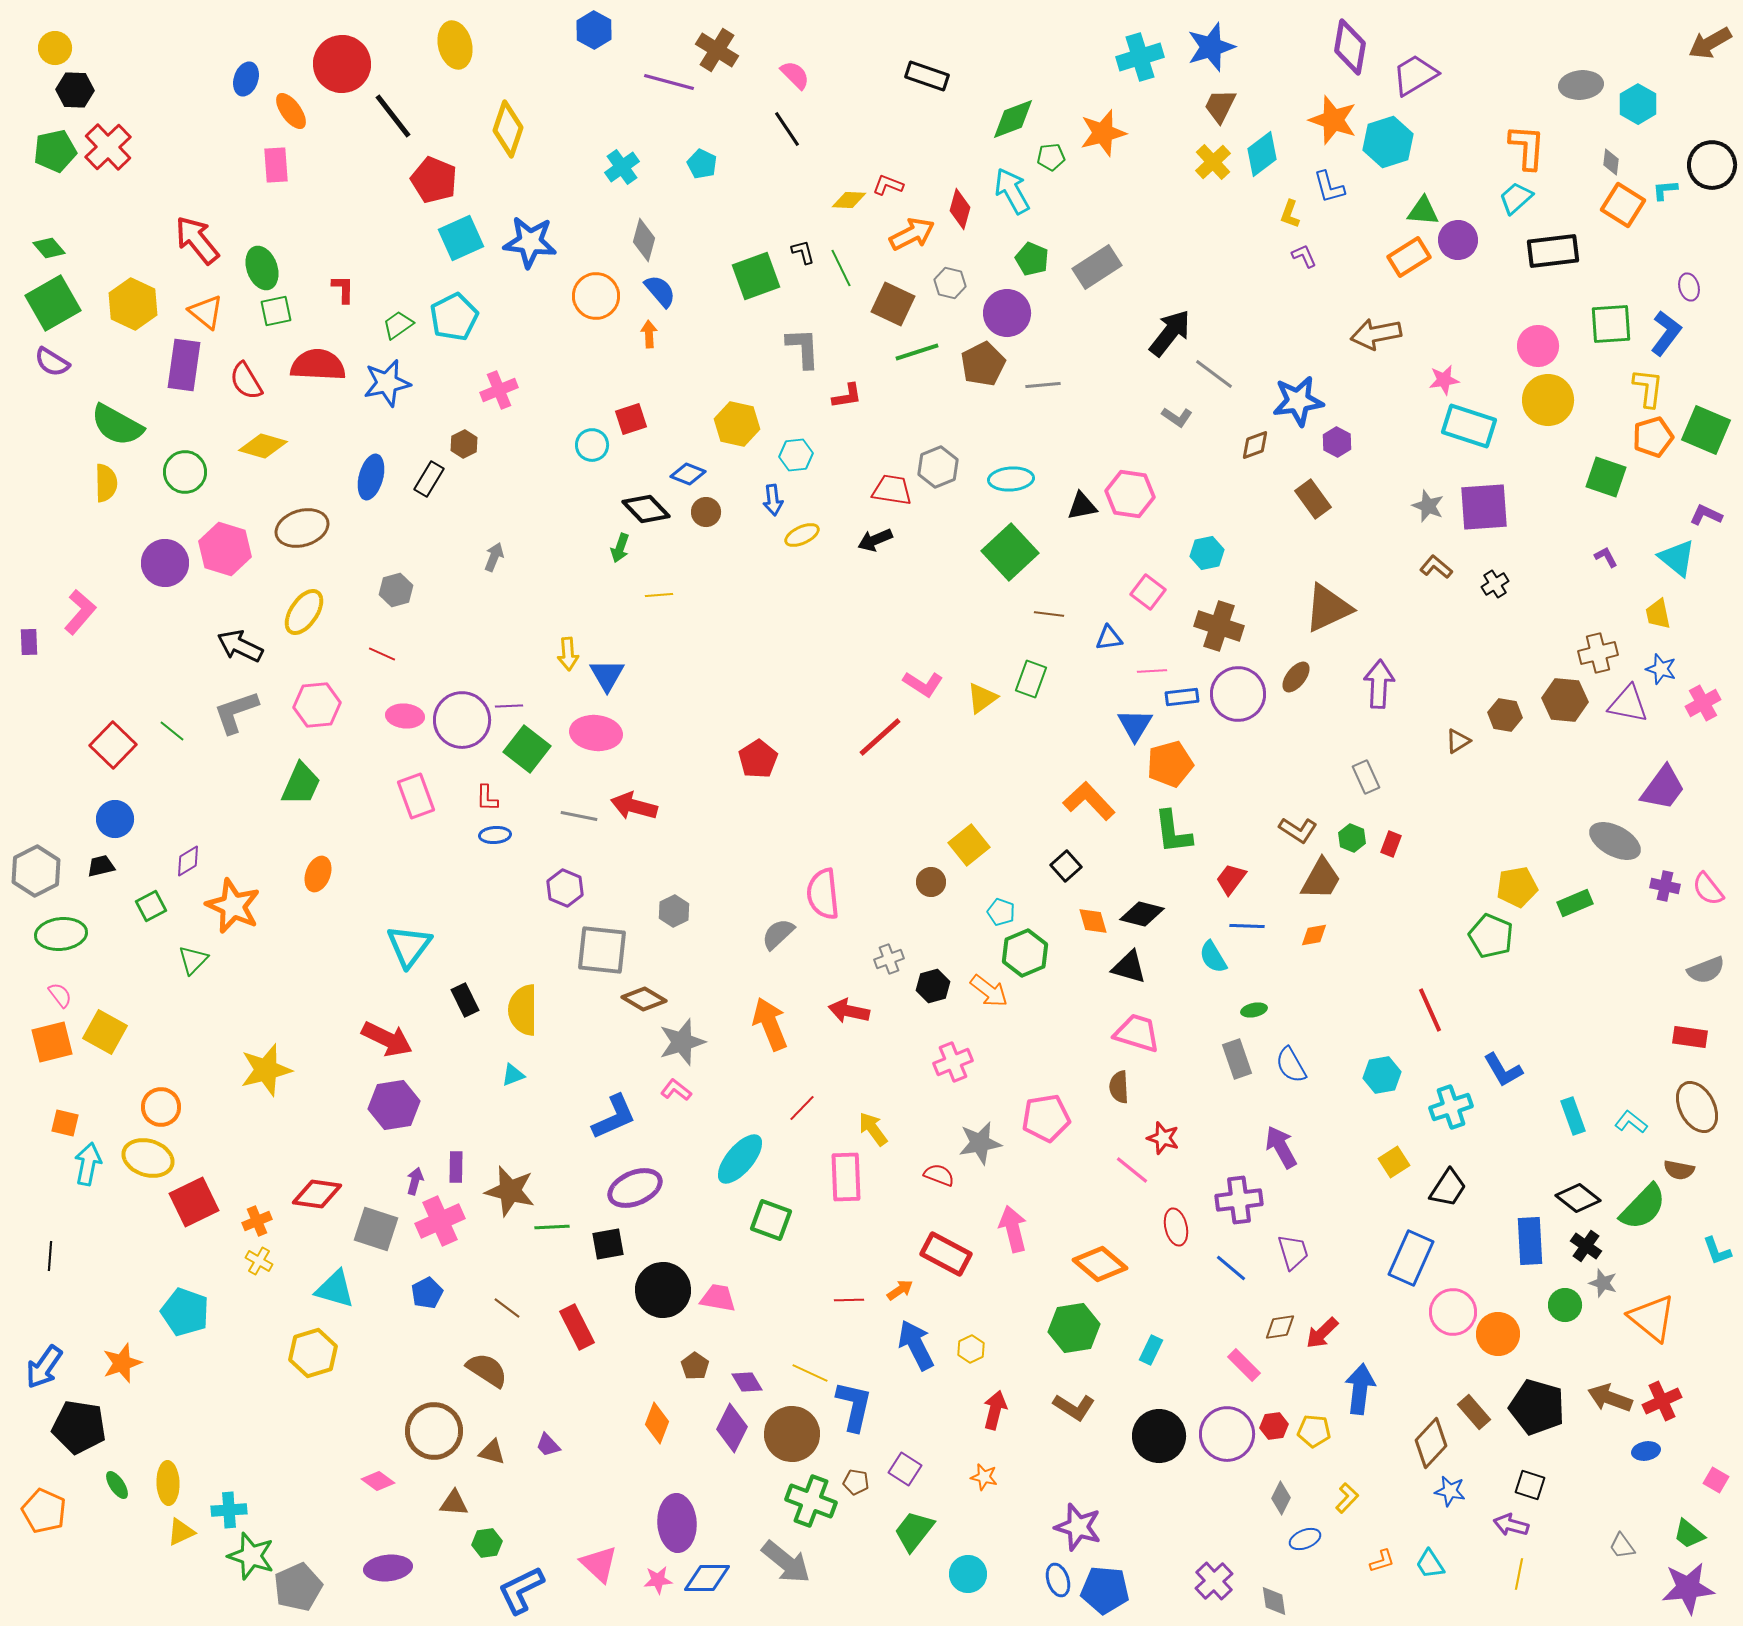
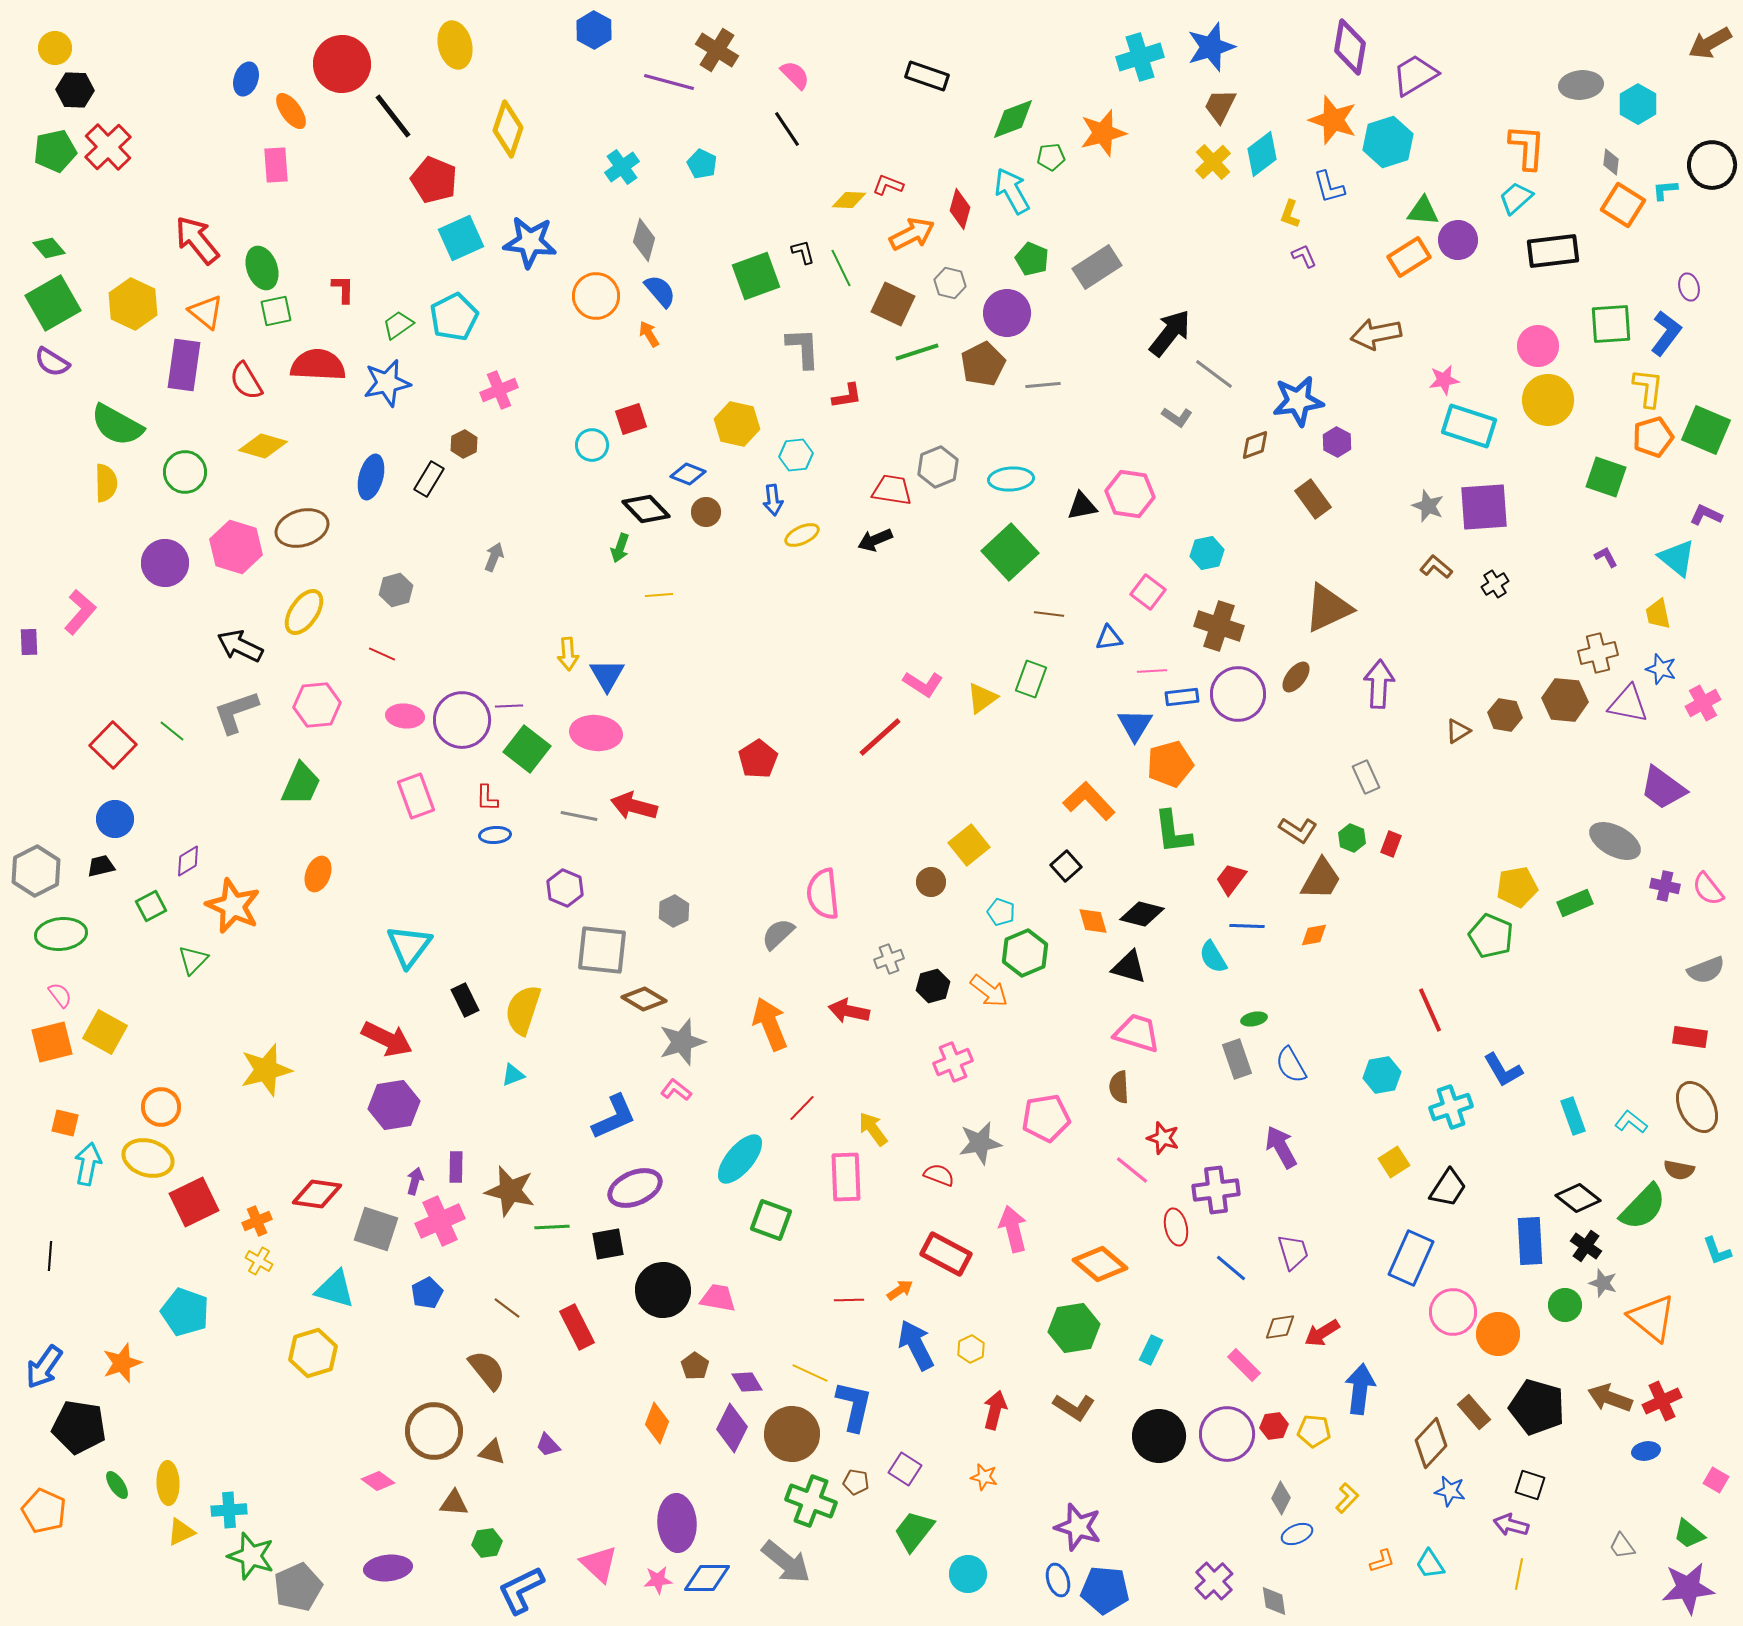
orange arrow at (649, 334): rotated 28 degrees counterclockwise
pink hexagon at (225, 549): moved 11 px right, 2 px up
brown triangle at (1458, 741): moved 10 px up
purple trapezoid at (1663, 788): rotated 90 degrees clockwise
yellow semicircle at (523, 1010): rotated 18 degrees clockwise
green ellipse at (1254, 1010): moved 9 px down
purple cross at (1239, 1200): moved 23 px left, 10 px up
red arrow at (1322, 1333): rotated 12 degrees clockwise
brown semicircle at (487, 1370): rotated 18 degrees clockwise
blue ellipse at (1305, 1539): moved 8 px left, 5 px up
